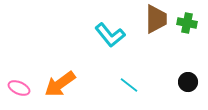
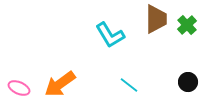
green cross: moved 2 px down; rotated 36 degrees clockwise
cyan L-shape: rotated 8 degrees clockwise
